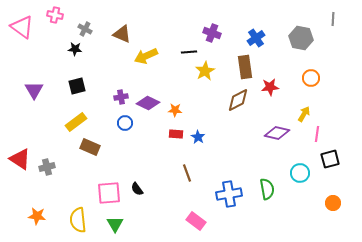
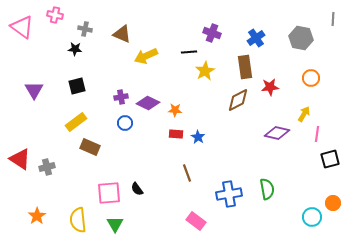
gray cross at (85, 29): rotated 16 degrees counterclockwise
cyan circle at (300, 173): moved 12 px right, 44 px down
orange star at (37, 216): rotated 30 degrees clockwise
